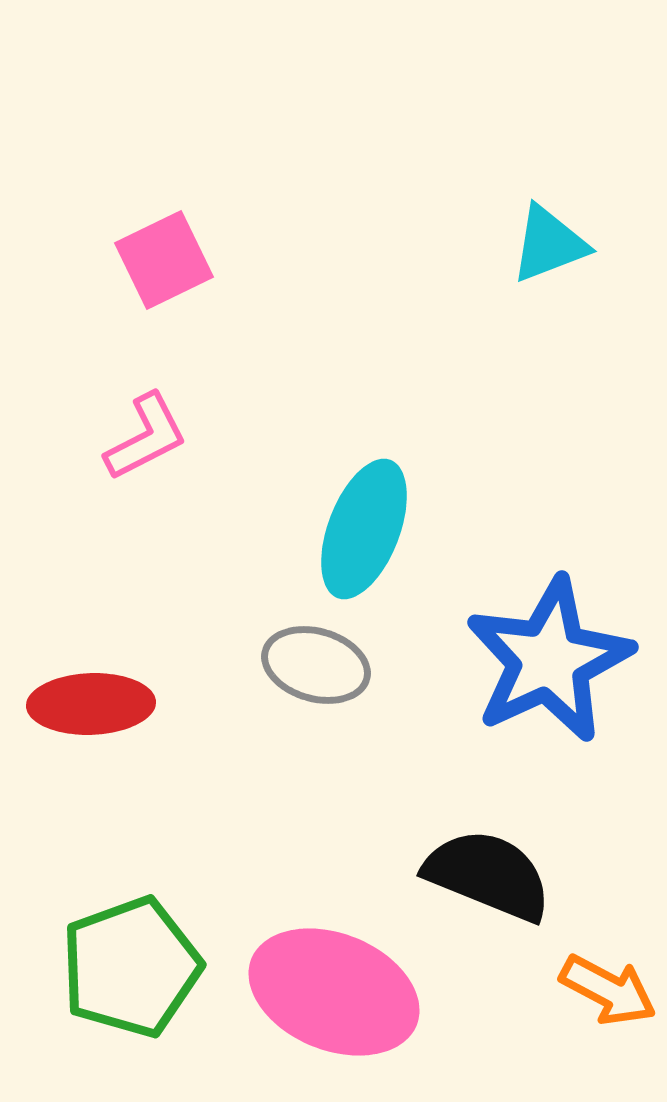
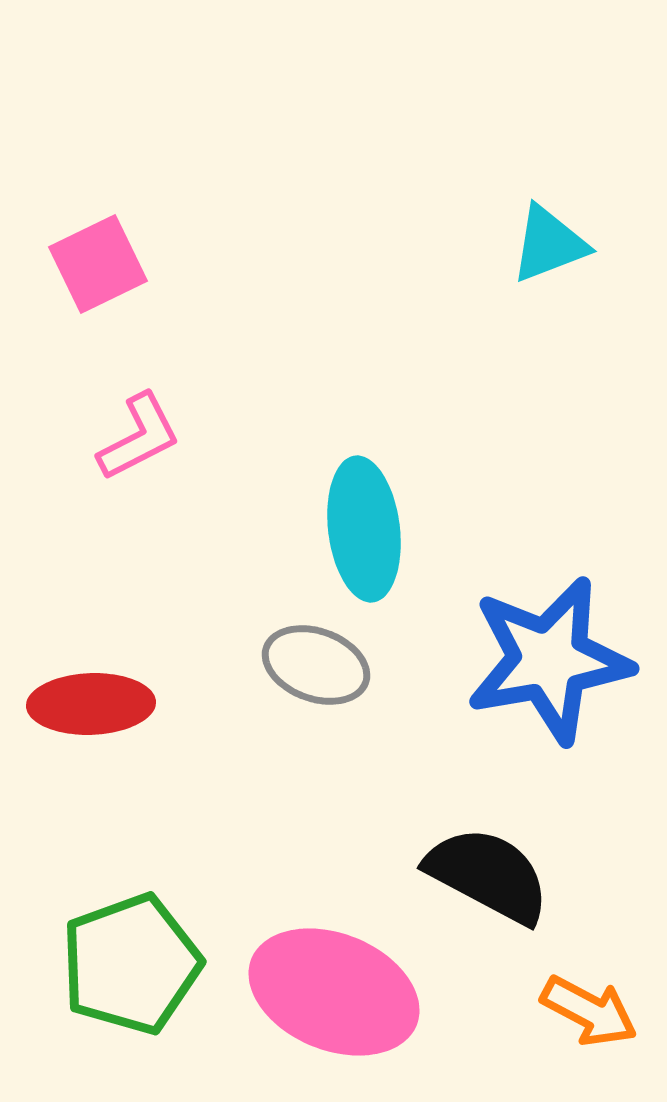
pink square: moved 66 px left, 4 px down
pink L-shape: moved 7 px left
cyan ellipse: rotated 28 degrees counterclockwise
blue star: rotated 15 degrees clockwise
gray ellipse: rotated 4 degrees clockwise
black semicircle: rotated 6 degrees clockwise
green pentagon: moved 3 px up
orange arrow: moved 19 px left, 21 px down
